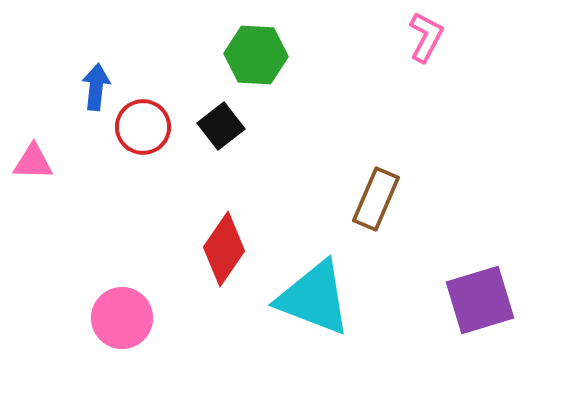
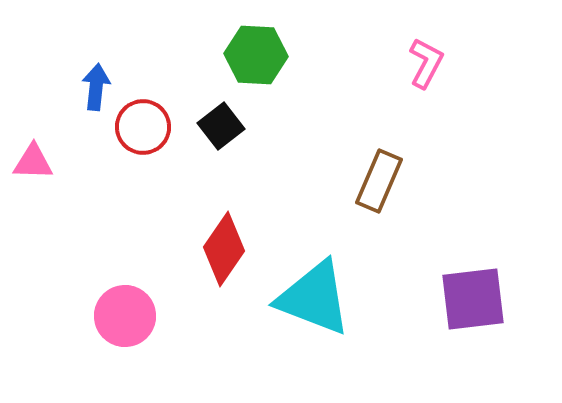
pink L-shape: moved 26 px down
brown rectangle: moved 3 px right, 18 px up
purple square: moved 7 px left, 1 px up; rotated 10 degrees clockwise
pink circle: moved 3 px right, 2 px up
